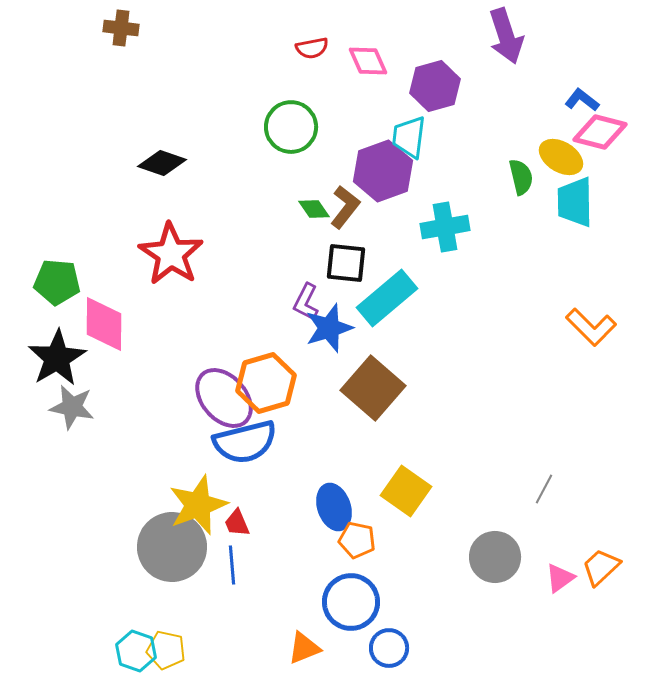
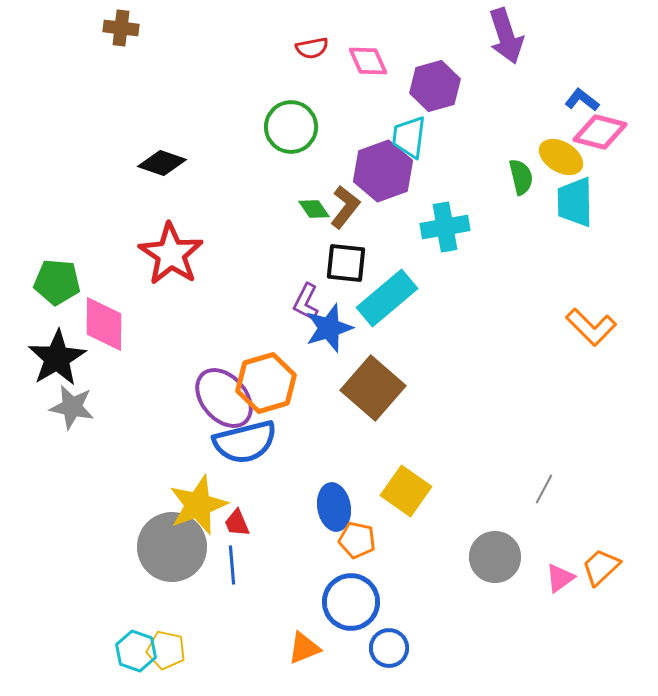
blue ellipse at (334, 507): rotated 9 degrees clockwise
